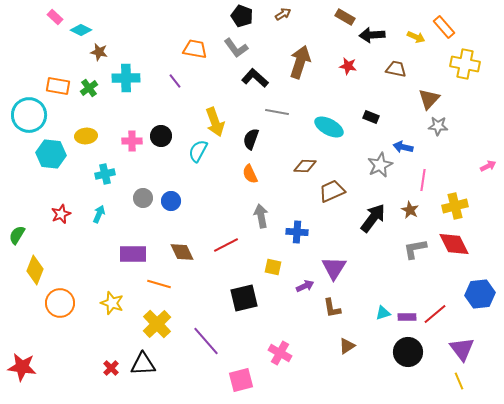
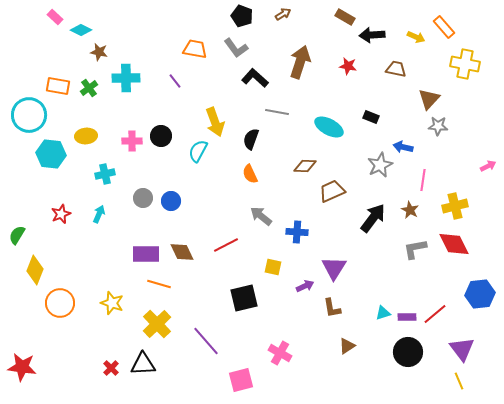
gray arrow at (261, 216): rotated 40 degrees counterclockwise
purple rectangle at (133, 254): moved 13 px right
